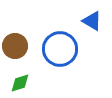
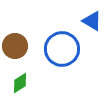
blue circle: moved 2 px right
green diamond: rotated 15 degrees counterclockwise
